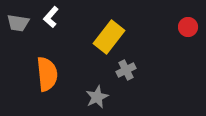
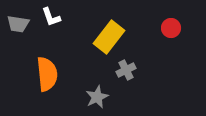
white L-shape: rotated 60 degrees counterclockwise
gray trapezoid: moved 1 px down
red circle: moved 17 px left, 1 px down
